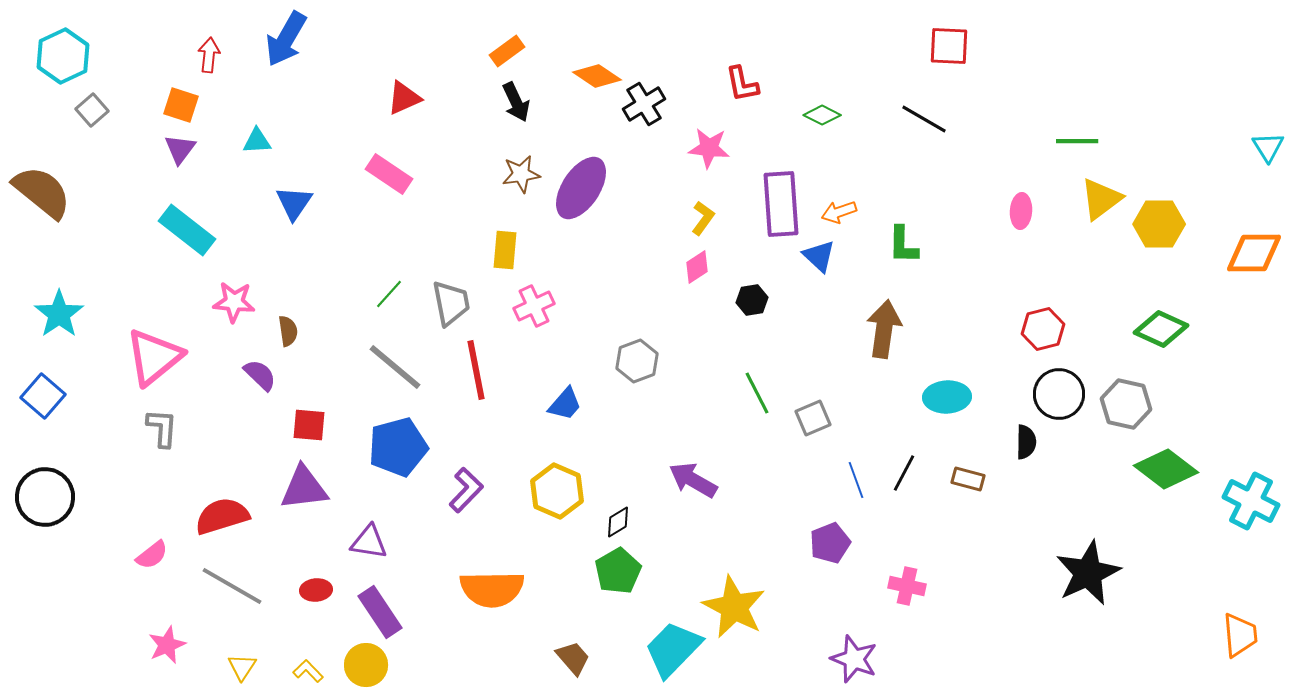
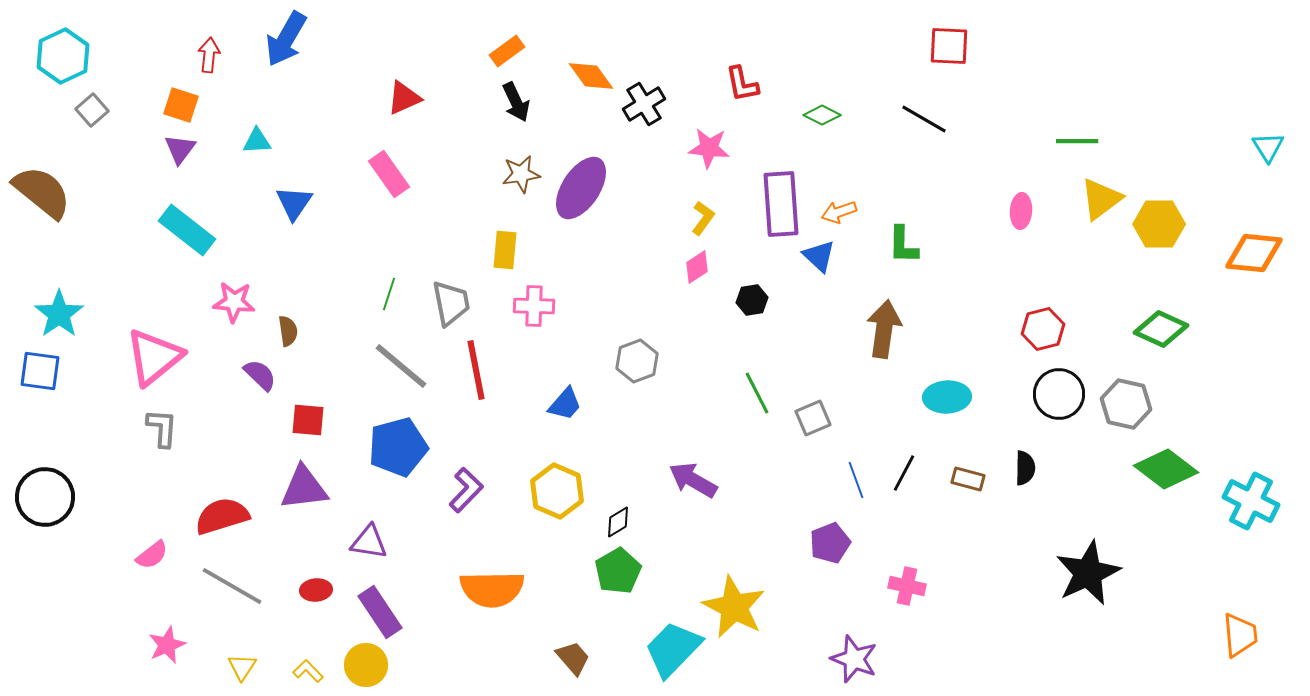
orange diamond at (597, 76): moved 6 px left; rotated 21 degrees clockwise
pink rectangle at (389, 174): rotated 21 degrees clockwise
orange diamond at (1254, 253): rotated 6 degrees clockwise
green line at (389, 294): rotated 24 degrees counterclockwise
pink cross at (534, 306): rotated 27 degrees clockwise
gray line at (395, 367): moved 6 px right, 1 px up
blue square at (43, 396): moved 3 px left, 25 px up; rotated 33 degrees counterclockwise
red square at (309, 425): moved 1 px left, 5 px up
black semicircle at (1026, 442): moved 1 px left, 26 px down
